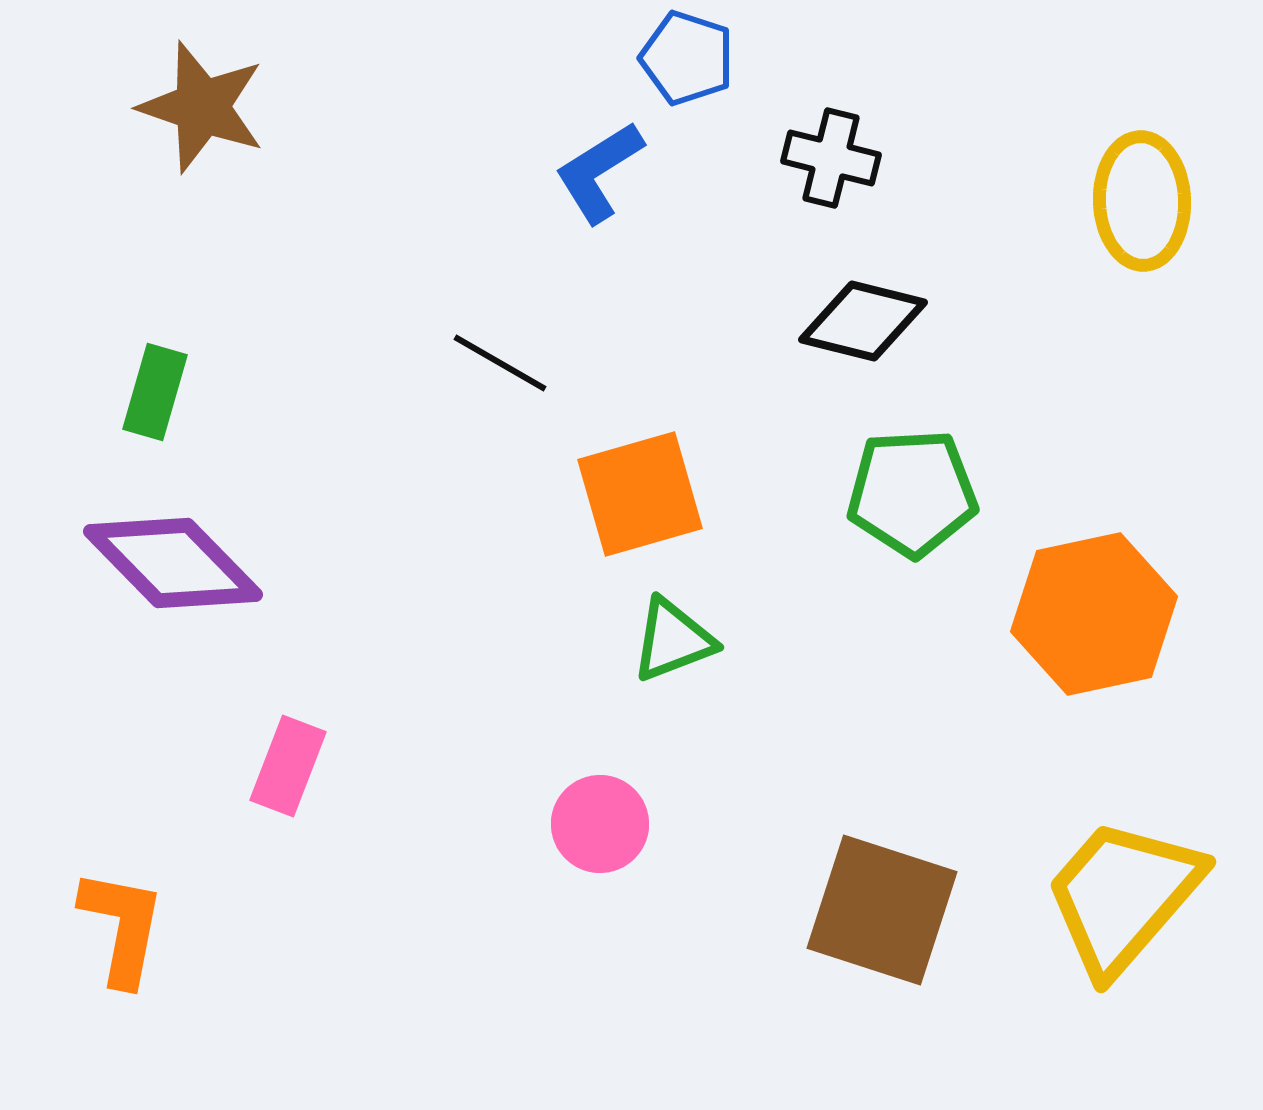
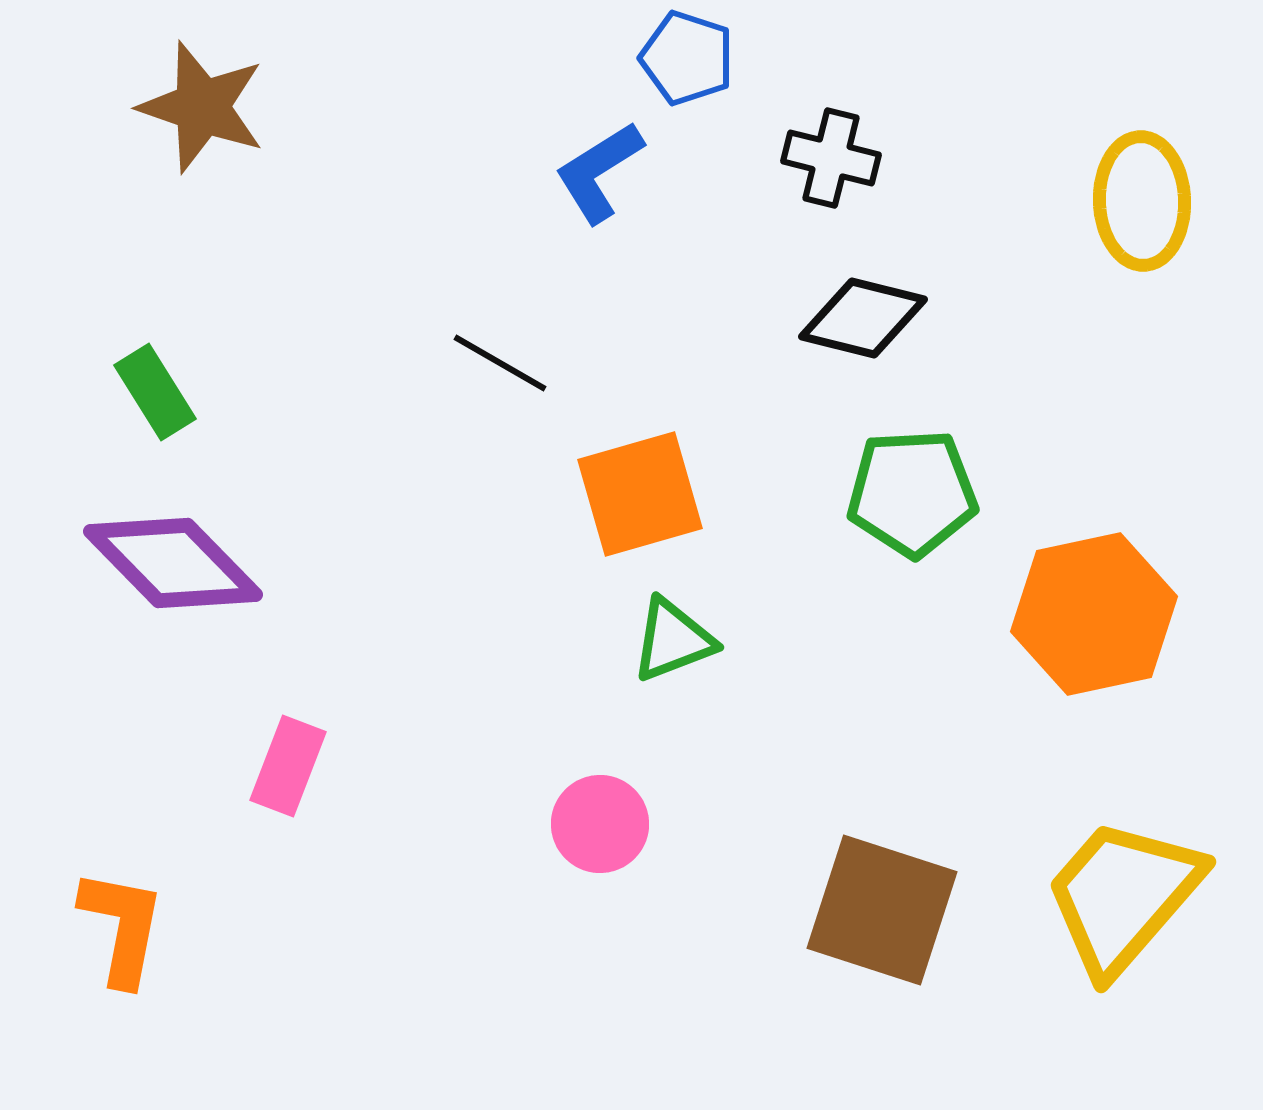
black diamond: moved 3 px up
green rectangle: rotated 48 degrees counterclockwise
